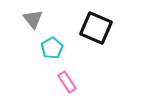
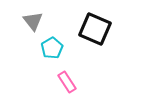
gray triangle: moved 2 px down
black square: moved 1 px left, 1 px down
